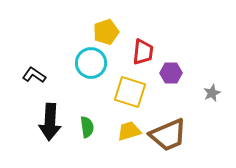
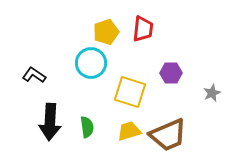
red trapezoid: moved 23 px up
